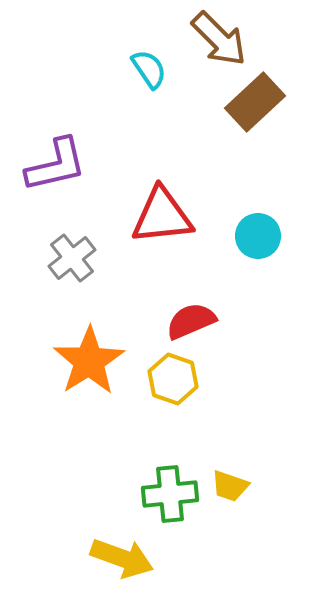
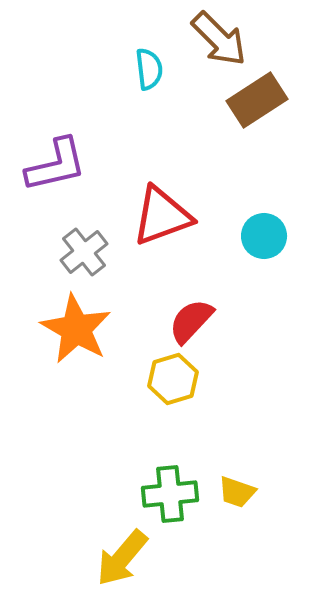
cyan semicircle: rotated 27 degrees clockwise
brown rectangle: moved 2 px right, 2 px up; rotated 10 degrees clockwise
red triangle: rotated 14 degrees counterclockwise
cyan circle: moved 6 px right
gray cross: moved 12 px right, 6 px up
red semicircle: rotated 24 degrees counterclockwise
orange star: moved 13 px left, 32 px up; rotated 10 degrees counterclockwise
yellow hexagon: rotated 24 degrees clockwise
yellow trapezoid: moved 7 px right, 6 px down
yellow arrow: rotated 110 degrees clockwise
